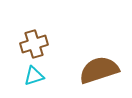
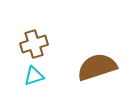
brown semicircle: moved 2 px left, 3 px up
